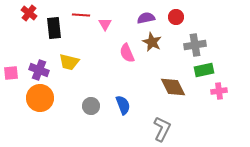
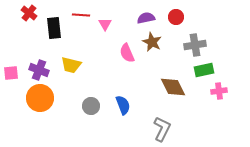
yellow trapezoid: moved 2 px right, 3 px down
